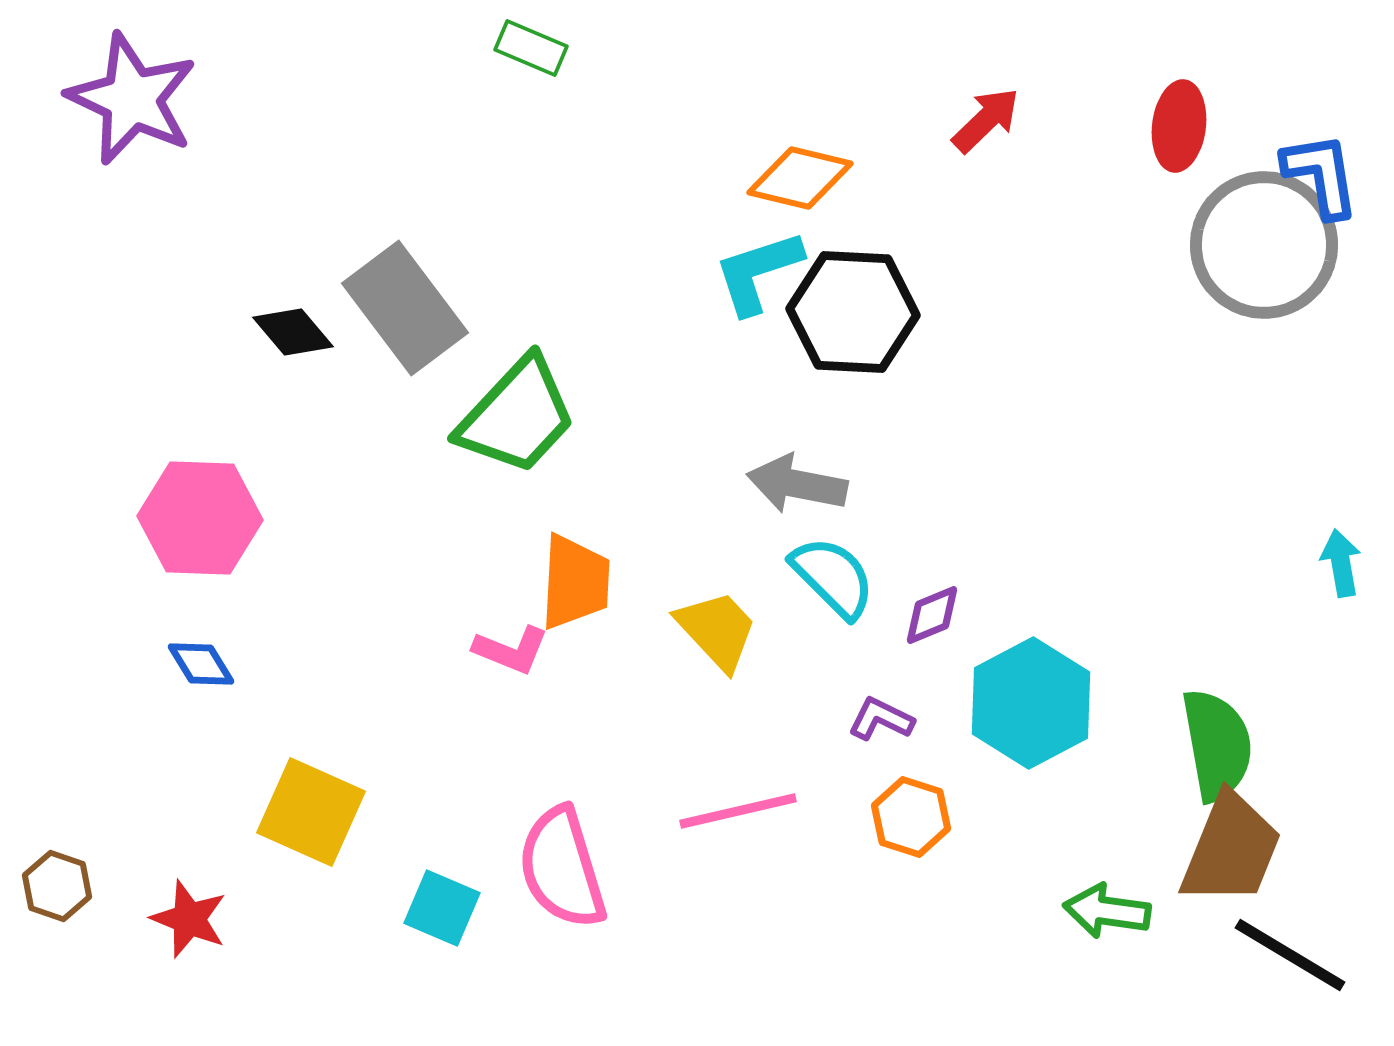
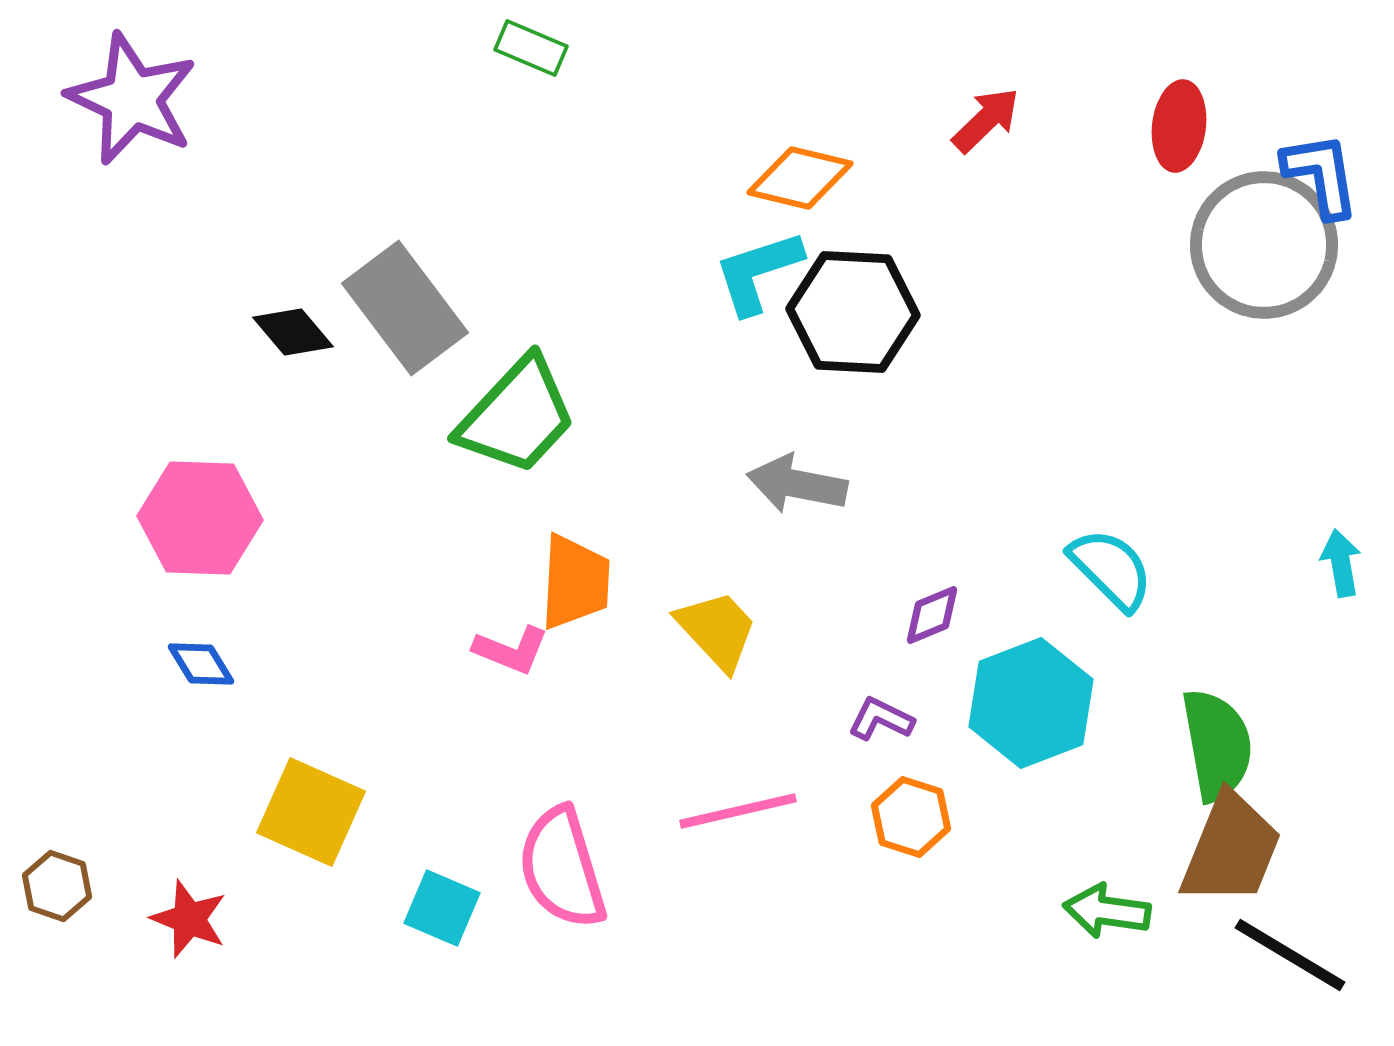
cyan semicircle: moved 278 px right, 8 px up
cyan hexagon: rotated 7 degrees clockwise
